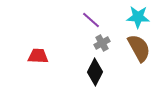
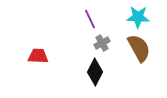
purple line: moved 1 px left, 1 px up; rotated 24 degrees clockwise
